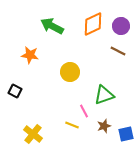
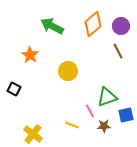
orange diamond: rotated 15 degrees counterclockwise
brown line: rotated 35 degrees clockwise
orange star: rotated 24 degrees clockwise
yellow circle: moved 2 px left, 1 px up
black square: moved 1 px left, 2 px up
green triangle: moved 3 px right, 2 px down
pink line: moved 6 px right
brown star: rotated 16 degrees clockwise
blue square: moved 19 px up
